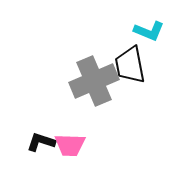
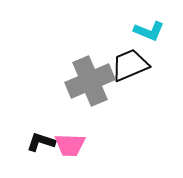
black trapezoid: rotated 78 degrees clockwise
gray cross: moved 4 px left
